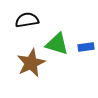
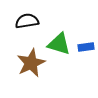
black semicircle: moved 1 px down
green triangle: moved 2 px right
